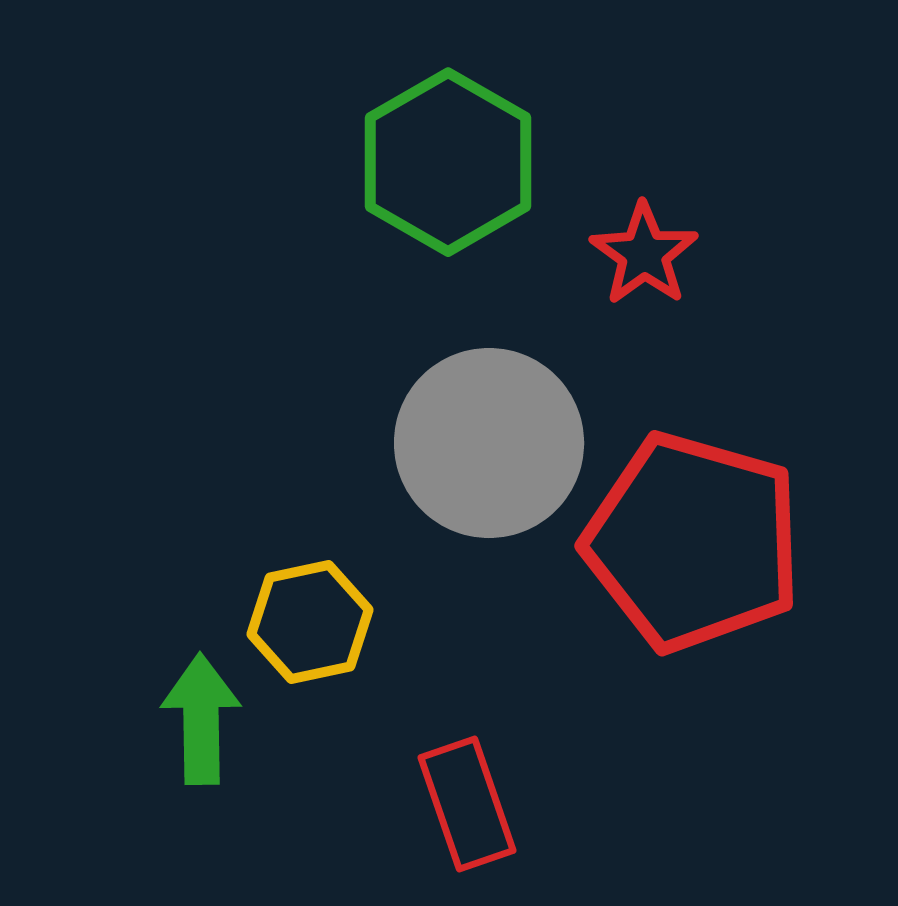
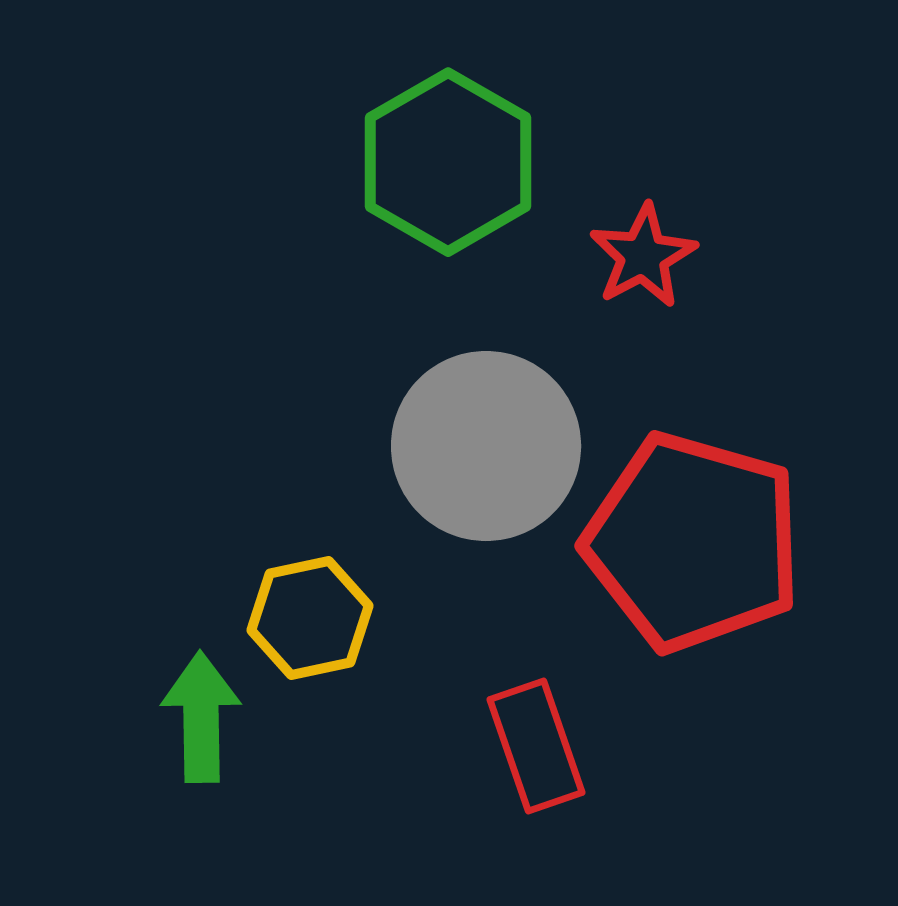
red star: moved 1 px left, 2 px down; rotated 8 degrees clockwise
gray circle: moved 3 px left, 3 px down
yellow hexagon: moved 4 px up
green arrow: moved 2 px up
red rectangle: moved 69 px right, 58 px up
